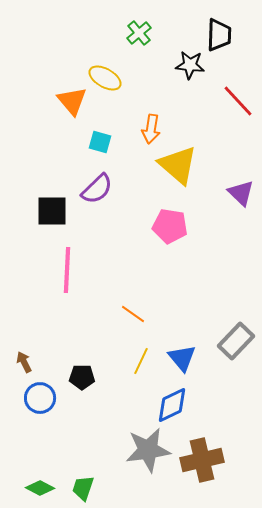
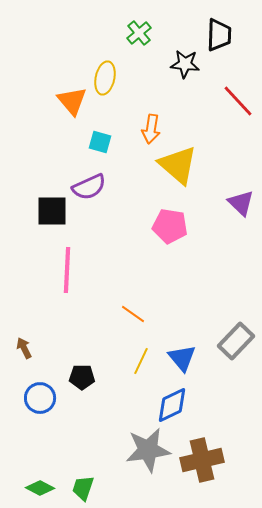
black star: moved 5 px left, 1 px up
yellow ellipse: rotated 72 degrees clockwise
purple semicircle: moved 8 px left, 2 px up; rotated 20 degrees clockwise
purple triangle: moved 10 px down
brown arrow: moved 14 px up
